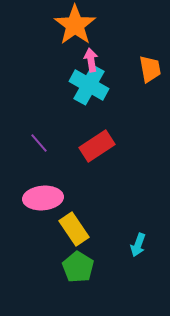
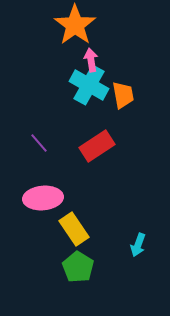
orange trapezoid: moved 27 px left, 26 px down
